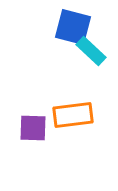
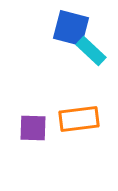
blue square: moved 2 px left, 1 px down
orange rectangle: moved 6 px right, 4 px down
